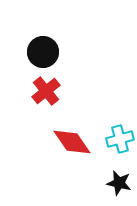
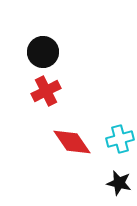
red cross: rotated 12 degrees clockwise
